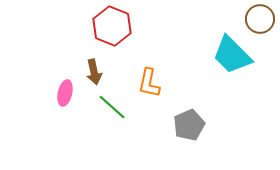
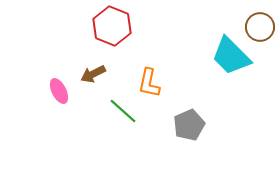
brown circle: moved 8 px down
cyan trapezoid: moved 1 px left, 1 px down
brown arrow: moved 1 px left, 2 px down; rotated 75 degrees clockwise
pink ellipse: moved 6 px left, 2 px up; rotated 40 degrees counterclockwise
green line: moved 11 px right, 4 px down
